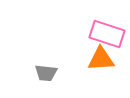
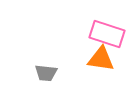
orange triangle: rotated 12 degrees clockwise
